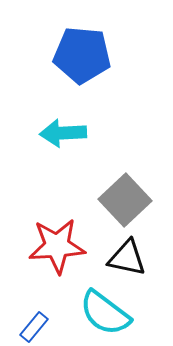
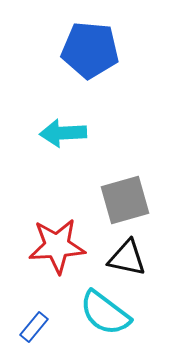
blue pentagon: moved 8 px right, 5 px up
gray square: rotated 27 degrees clockwise
